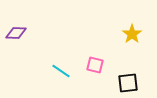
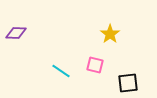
yellow star: moved 22 px left
